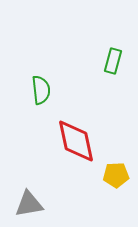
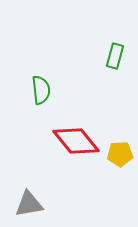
green rectangle: moved 2 px right, 5 px up
red diamond: rotated 27 degrees counterclockwise
yellow pentagon: moved 4 px right, 21 px up
